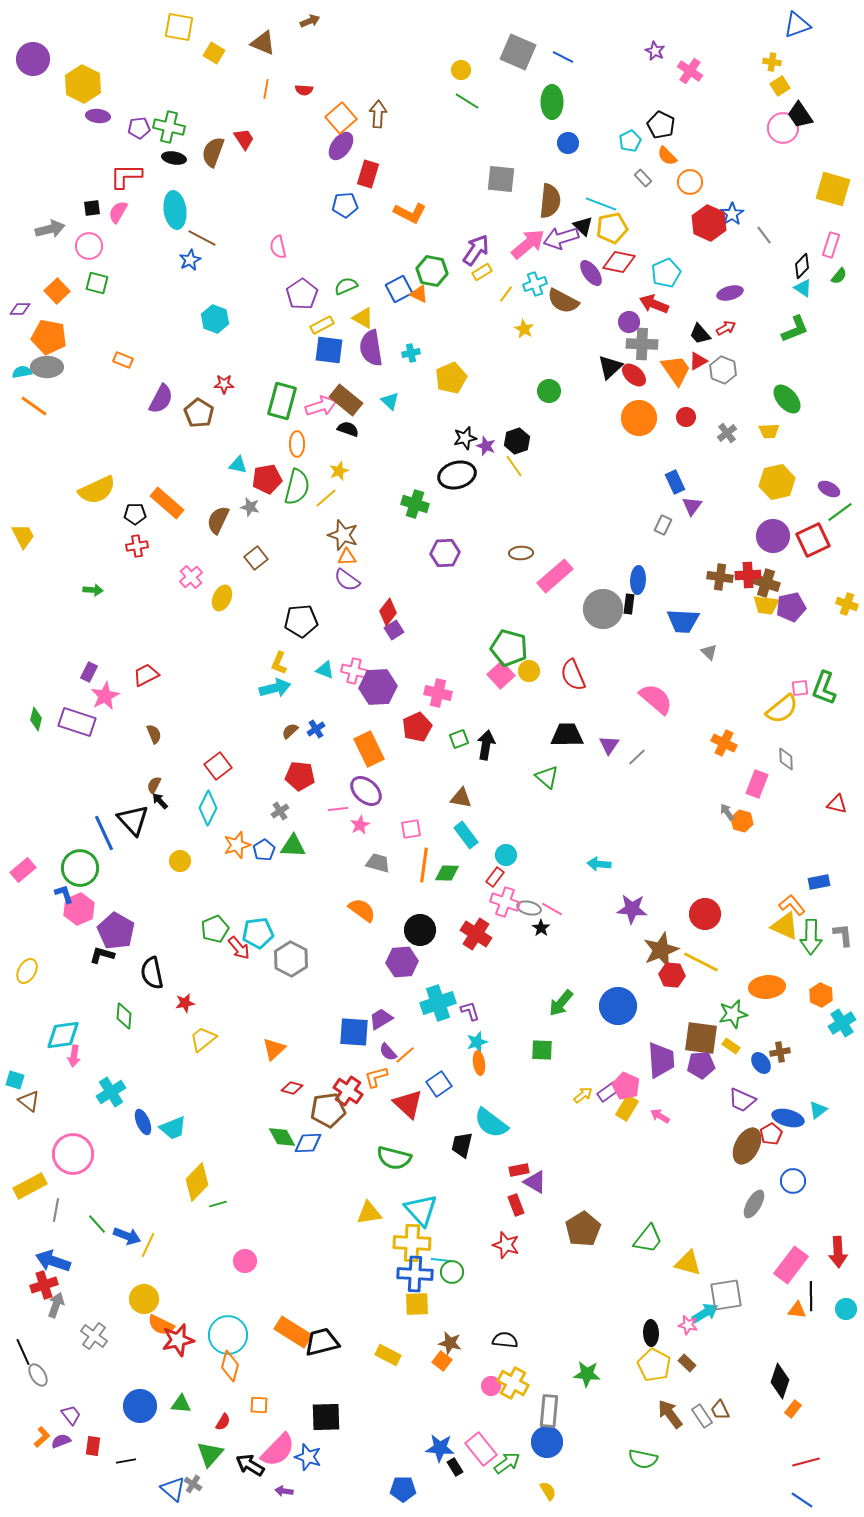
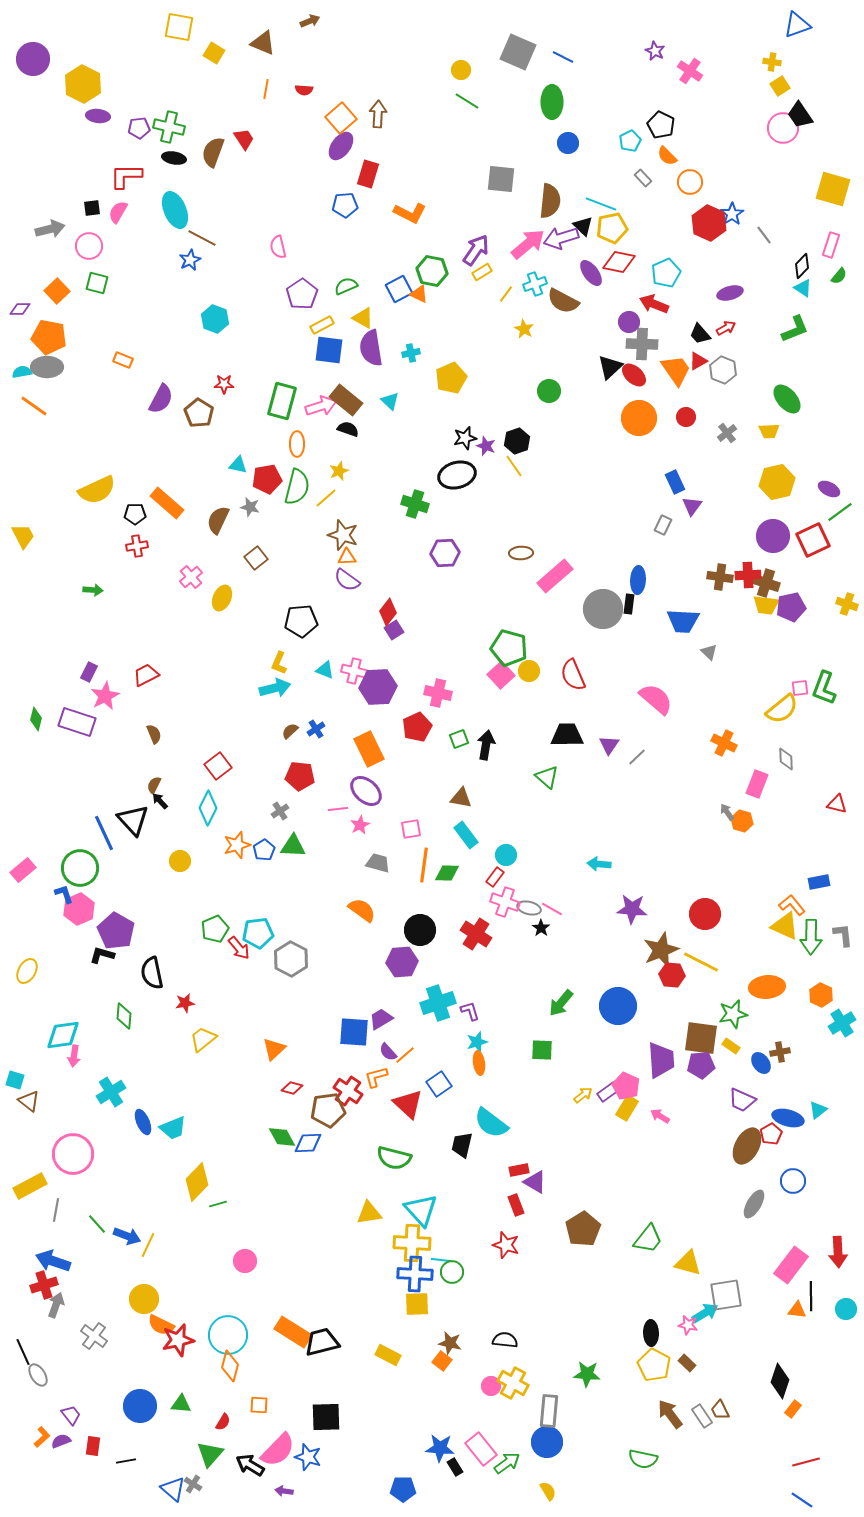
cyan ellipse at (175, 210): rotated 15 degrees counterclockwise
